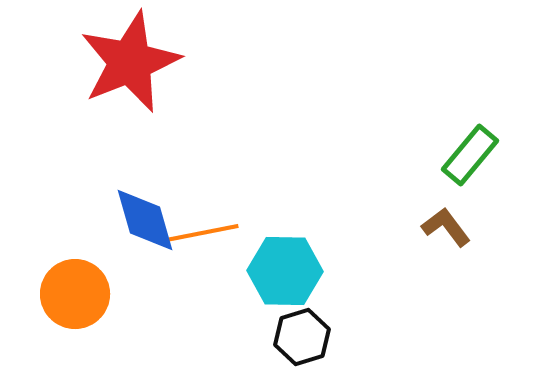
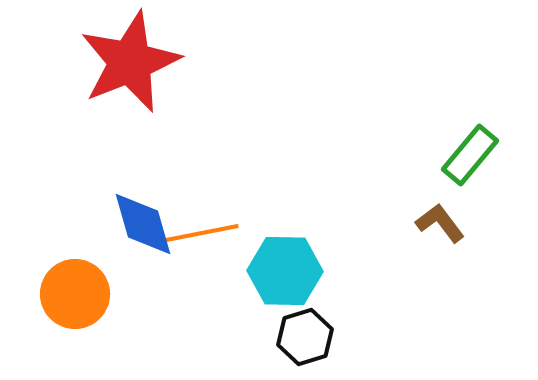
blue diamond: moved 2 px left, 4 px down
brown L-shape: moved 6 px left, 4 px up
black hexagon: moved 3 px right
